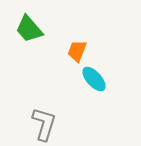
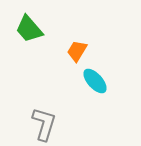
orange trapezoid: rotated 10 degrees clockwise
cyan ellipse: moved 1 px right, 2 px down
